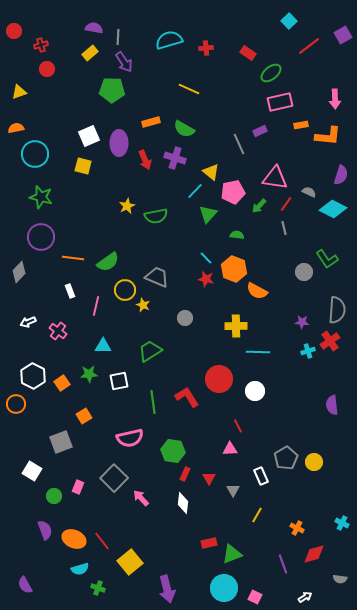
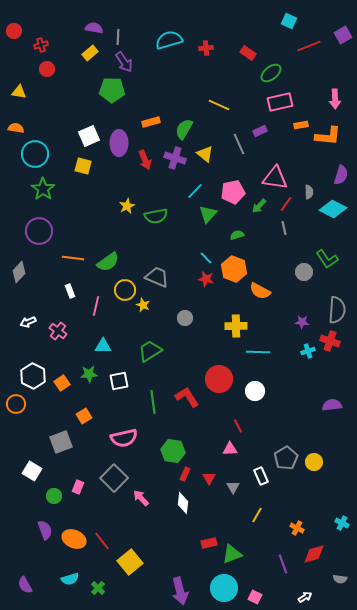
cyan square at (289, 21): rotated 21 degrees counterclockwise
red line at (309, 46): rotated 15 degrees clockwise
yellow line at (189, 89): moved 30 px right, 16 px down
yellow triangle at (19, 92): rotated 28 degrees clockwise
orange semicircle at (16, 128): rotated 21 degrees clockwise
green semicircle at (184, 129): rotated 90 degrees clockwise
yellow triangle at (211, 172): moved 6 px left, 18 px up
gray semicircle at (309, 192): rotated 64 degrees clockwise
green star at (41, 197): moved 2 px right, 8 px up; rotated 20 degrees clockwise
green semicircle at (237, 235): rotated 24 degrees counterclockwise
purple circle at (41, 237): moved 2 px left, 6 px up
orange semicircle at (257, 291): moved 3 px right
red cross at (330, 341): rotated 36 degrees counterclockwise
purple semicircle at (332, 405): rotated 90 degrees clockwise
pink semicircle at (130, 438): moved 6 px left
gray triangle at (233, 490): moved 3 px up
cyan semicircle at (80, 569): moved 10 px left, 10 px down
green cross at (98, 588): rotated 24 degrees clockwise
purple arrow at (167, 589): moved 13 px right, 2 px down
